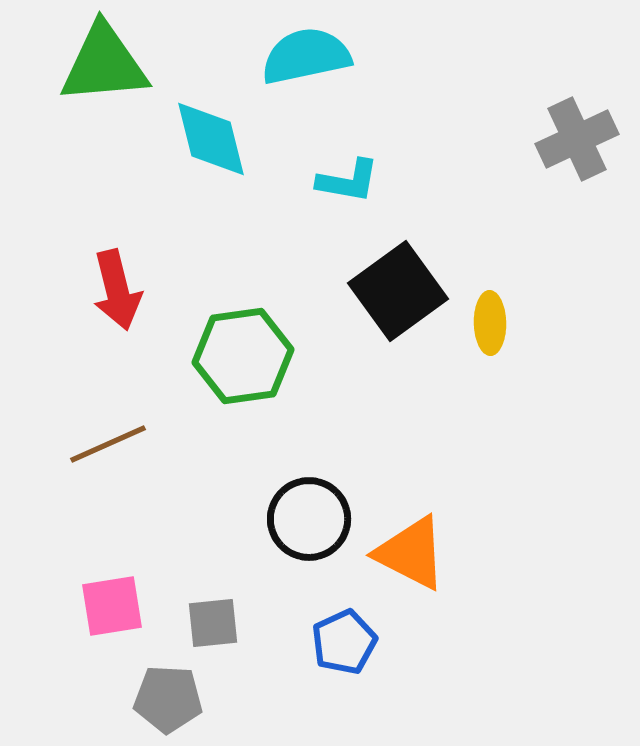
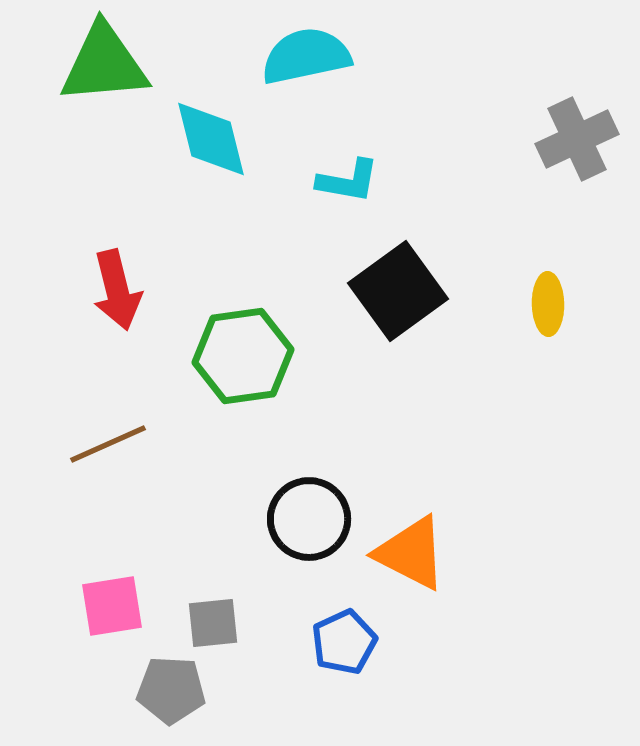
yellow ellipse: moved 58 px right, 19 px up
gray pentagon: moved 3 px right, 9 px up
